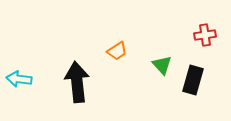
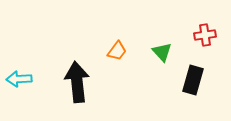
orange trapezoid: rotated 20 degrees counterclockwise
green triangle: moved 13 px up
cyan arrow: rotated 10 degrees counterclockwise
